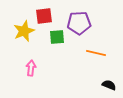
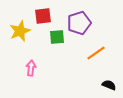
red square: moved 1 px left
purple pentagon: rotated 15 degrees counterclockwise
yellow star: moved 4 px left
orange line: rotated 48 degrees counterclockwise
